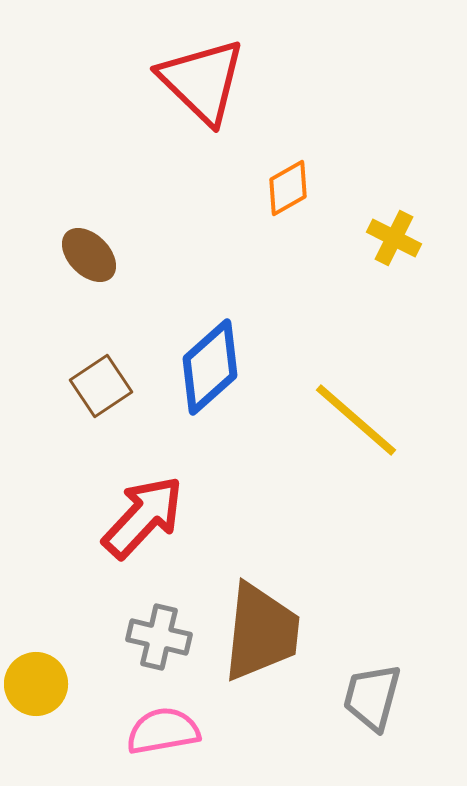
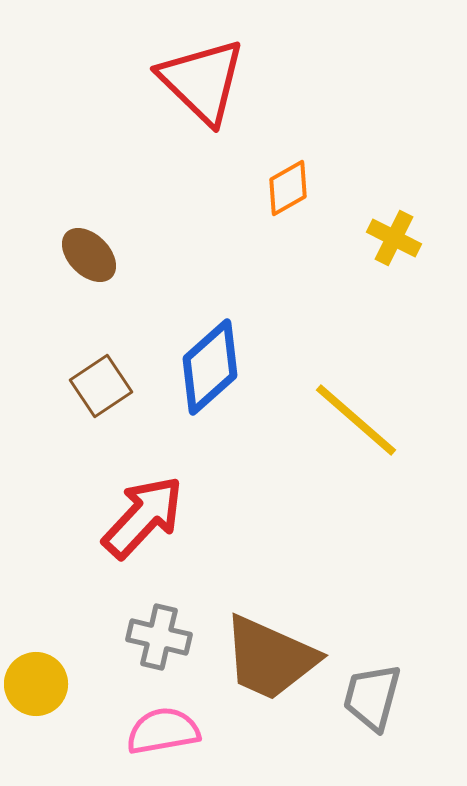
brown trapezoid: moved 9 px right, 26 px down; rotated 108 degrees clockwise
